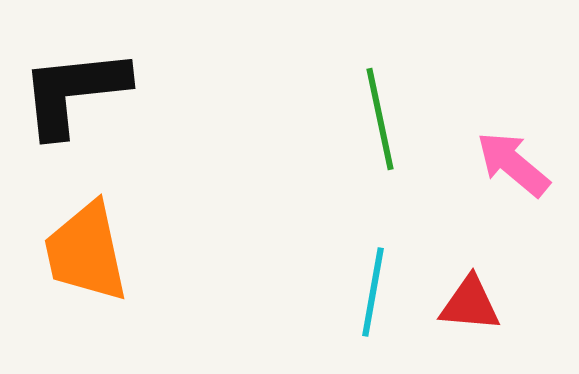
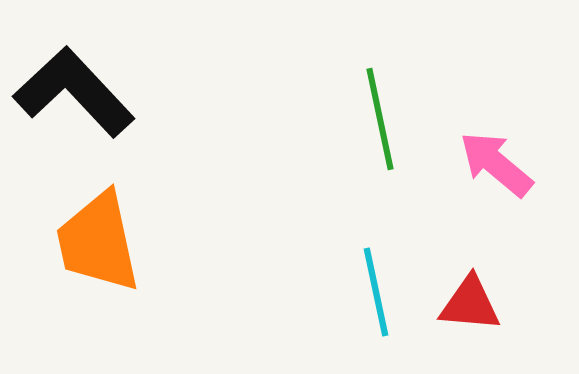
black L-shape: rotated 53 degrees clockwise
pink arrow: moved 17 px left
orange trapezoid: moved 12 px right, 10 px up
cyan line: moved 3 px right; rotated 22 degrees counterclockwise
